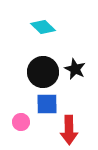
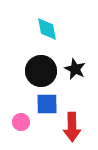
cyan diamond: moved 4 px right, 2 px down; rotated 35 degrees clockwise
black circle: moved 2 px left, 1 px up
red arrow: moved 3 px right, 3 px up
